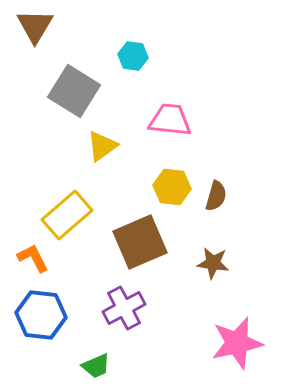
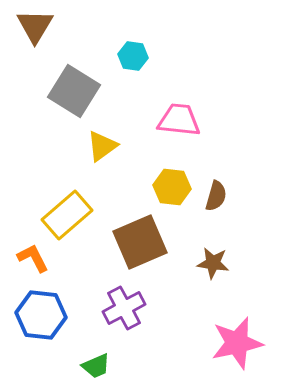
pink trapezoid: moved 9 px right
